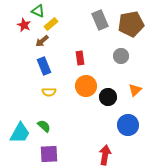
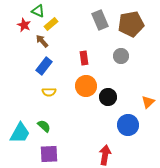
brown arrow: rotated 88 degrees clockwise
red rectangle: moved 4 px right
blue rectangle: rotated 60 degrees clockwise
orange triangle: moved 13 px right, 12 px down
